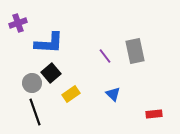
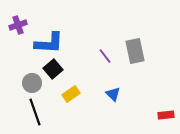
purple cross: moved 2 px down
black square: moved 2 px right, 4 px up
red rectangle: moved 12 px right, 1 px down
